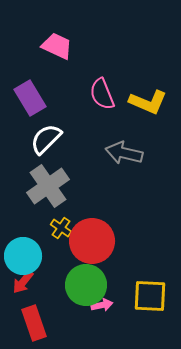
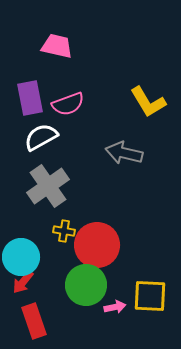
pink trapezoid: rotated 12 degrees counterclockwise
pink semicircle: moved 34 px left, 10 px down; rotated 88 degrees counterclockwise
purple rectangle: rotated 20 degrees clockwise
yellow L-shape: rotated 36 degrees clockwise
white semicircle: moved 5 px left, 2 px up; rotated 16 degrees clockwise
yellow cross: moved 3 px right, 3 px down; rotated 25 degrees counterclockwise
red circle: moved 5 px right, 4 px down
cyan circle: moved 2 px left, 1 px down
pink arrow: moved 13 px right, 2 px down
red rectangle: moved 2 px up
